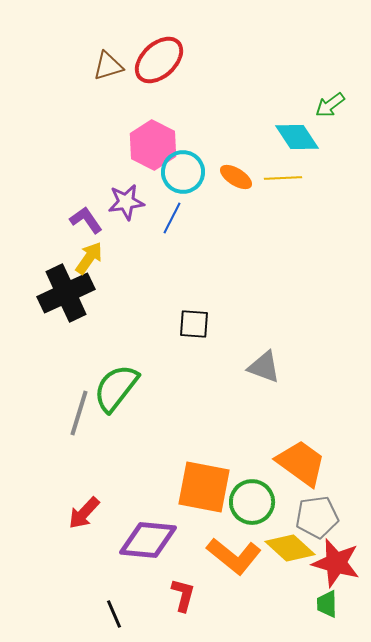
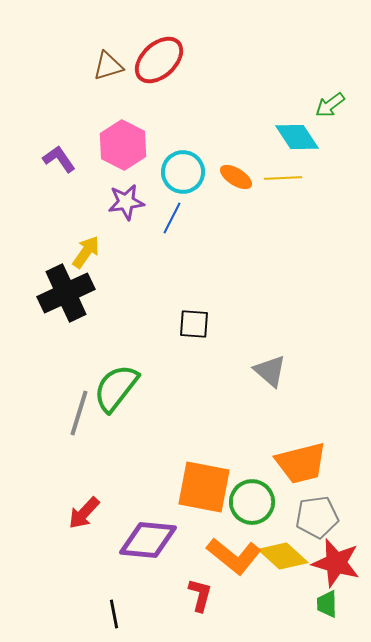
pink hexagon: moved 30 px left
purple L-shape: moved 27 px left, 61 px up
yellow arrow: moved 3 px left, 6 px up
gray triangle: moved 6 px right, 4 px down; rotated 21 degrees clockwise
orange trapezoid: rotated 130 degrees clockwise
yellow diamond: moved 7 px left, 8 px down
red L-shape: moved 17 px right
black line: rotated 12 degrees clockwise
